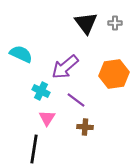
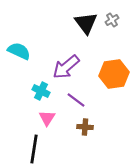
gray cross: moved 3 px left, 3 px up; rotated 32 degrees counterclockwise
cyan semicircle: moved 2 px left, 3 px up
purple arrow: moved 1 px right
